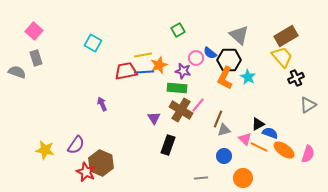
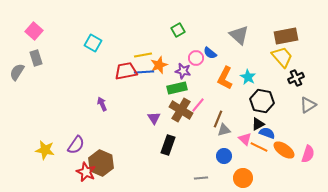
brown rectangle at (286, 36): rotated 20 degrees clockwise
black hexagon at (229, 60): moved 33 px right, 41 px down; rotated 10 degrees clockwise
gray semicircle at (17, 72): rotated 78 degrees counterclockwise
green rectangle at (177, 88): rotated 18 degrees counterclockwise
blue semicircle at (270, 133): moved 3 px left
